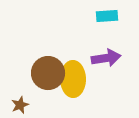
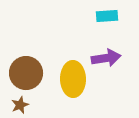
brown circle: moved 22 px left
